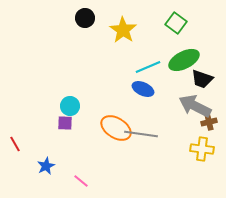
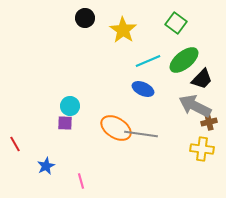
green ellipse: rotated 12 degrees counterclockwise
cyan line: moved 6 px up
black trapezoid: rotated 65 degrees counterclockwise
pink line: rotated 35 degrees clockwise
